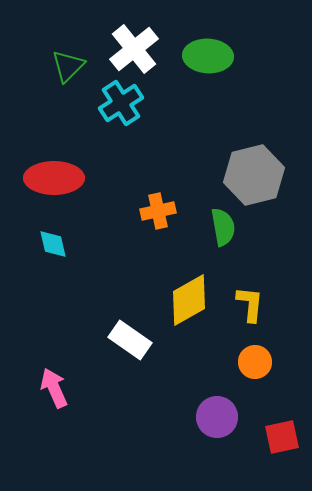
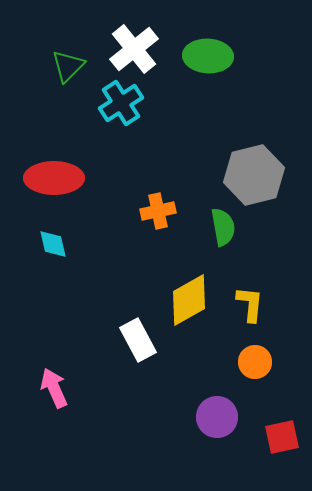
white rectangle: moved 8 px right; rotated 27 degrees clockwise
